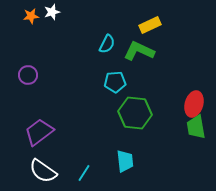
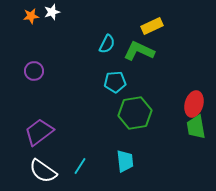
yellow rectangle: moved 2 px right, 1 px down
purple circle: moved 6 px right, 4 px up
green hexagon: rotated 16 degrees counterclockwise
cyan line: moved 4 px left, 7 px up
